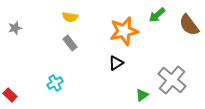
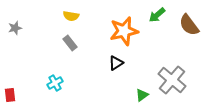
yellow semicircle: moved 1 px right, 1 px up
red rectangle: rotated 40 degrees clockwise
